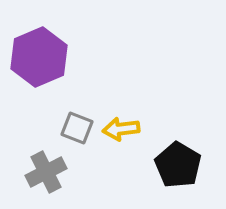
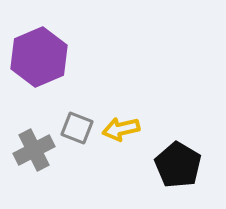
yellow arrow: rotated 6 degrees counterclockwise
gray cross: moved 12 px left, 22 px up
